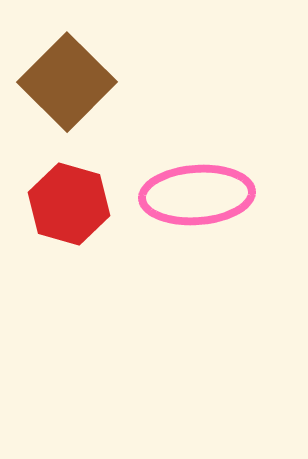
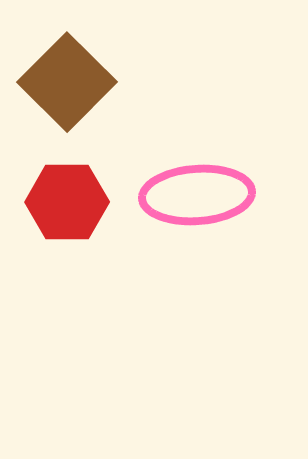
red hexagon: moved 2 px left, 2 px up; rotated 16 degrees counterclockwise
